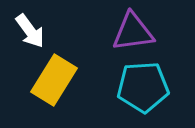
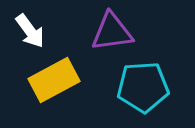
purple triangle: moved 21 px left
yellow rectangle: rotated 30 degrees clockwise
